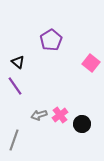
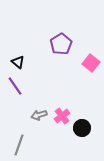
purple pentagon: moved 10 px right, 4 px down
pink cross: moved 2 px right, 1 px down
black circle: moved 4 px down
gray line: moved 5 px right, 5 px down
